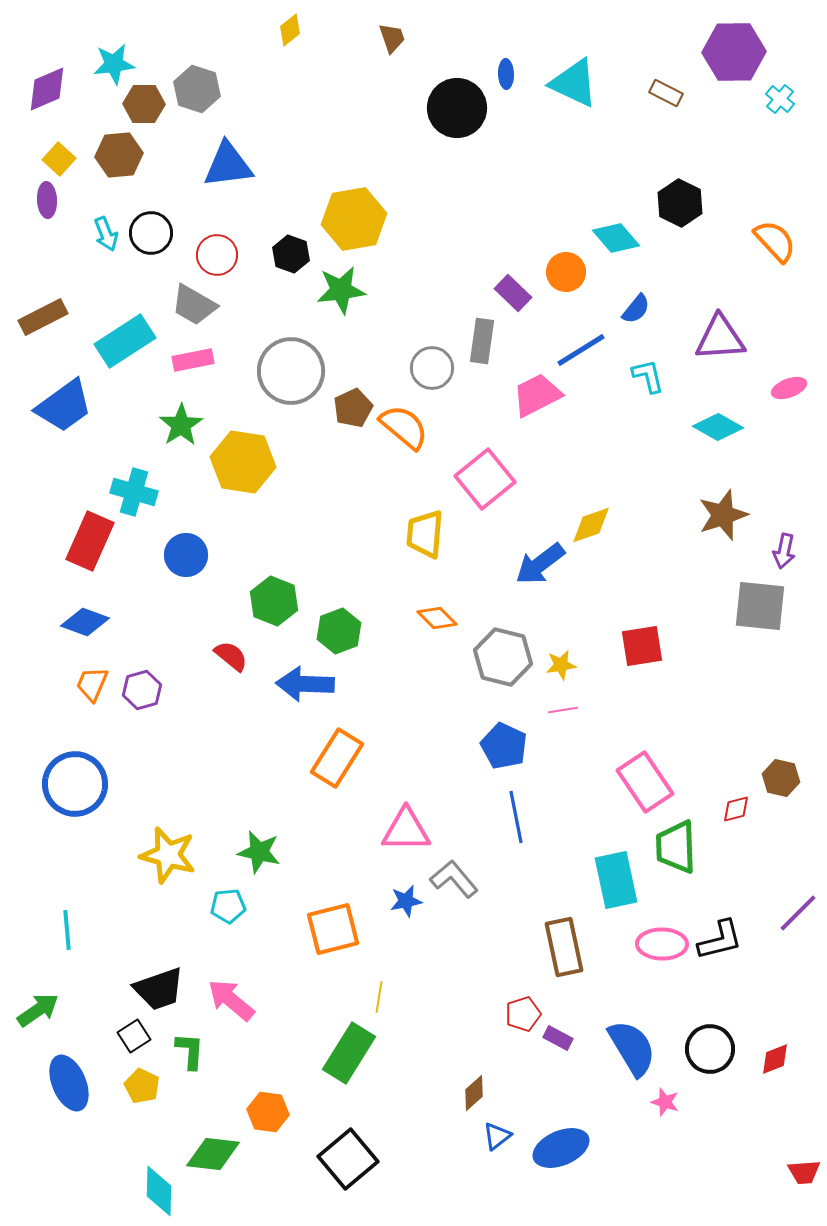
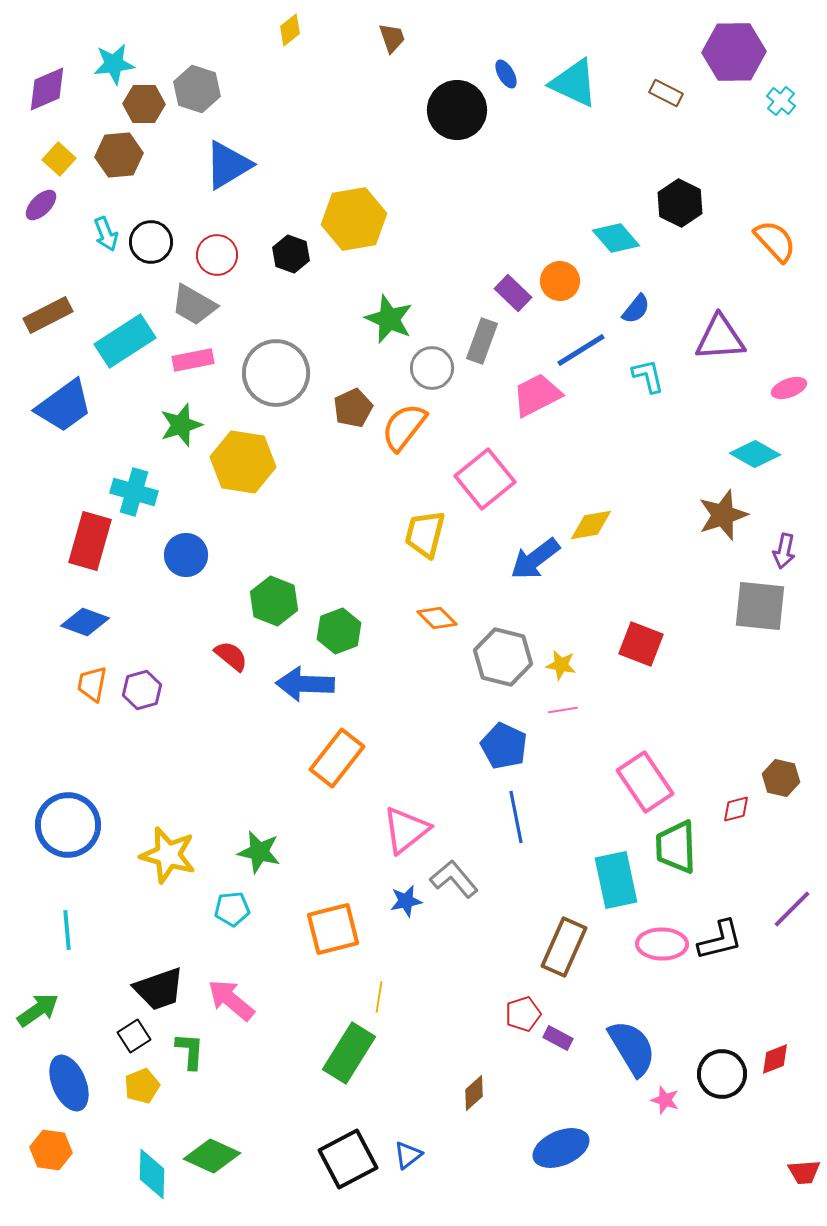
blue ellipse at (506, 74): rotated 28 degrees counterclockwise
cyan cross at (780, 99): moved 1 px right, 2 px down
black circle at (457, 108): moved 2 px down
blue triangle at (228, 165): rotated 24 degrees counterclockwise
purple ellipse at (47, 200): moved 6 px left, 5 px down; rotated 48 degrees clockwise
black circle at (151, 233): moved 9 px down
orange circle at (566, 272): moved 6 px left, 9 px down
green star at (341, 290): moved 48 px right, 29 px down; rotated 30 degrees clockwise
brown rectangle at (43, 317): moved 5 px right, 2 px up
gray rectangle at (482, 341): rotated 12 degrees clockwise
gray circle at (291, 371): moved 15 px left, 2 px down
green star at (181, 425): rotated 15 degrees clockwise
orange semicircle at (404, 427): rotated 92 degrees counterclockwise
cyan diamond at (718, 427): moved 37 px right, 27 px down
yellow diamond at (591, 525): rotated 9 degrees clockwise
yellow trapezoid at (425, 534): rotated 9 degrees clockwise
red rectangle at (90, 541): rotated 8 degrees counterclockwise
blue arrow at (540, 564): moved 5 px left, 5 px up
red square at (642, 646): moved 1 px left, 2 px up; rotated 30 degrees clockwise
yellow star at (561, 665): rotated 20 degrees clockwise
orange trapezoid at (92, 684): rotated 12 degrees counterclockwise
orange rectangle at (337, 758): rotated 6 degrees clockwise
blue circle at (75, 784): moved 7 px left, 41 px down
pink triangle at (406, 830): rotated 38 degrees counterclockwise
cyan pentagon at (228, 906): moved 4 px right, 3 px down
purple line at (798, 913): moved 6 px left, 4 px up
brown rectangle at (564, 947): rotated 36 degrees clockwise
black circle at (710, 1049): moved 12 px right, 25 px down
yellow pentagon at (142, 1086): rotated 24 degrees clockwise
pink star at (665, 1102): moved 2 px up
orange hexagon at (268, 1112): moved 217 px left, 38 px down
blue triangle at (497, 1136): moved 89 px left, 19 px down
green diamond at (213, 1154): moved 1 px left, 2 px down; rotated 18 degrees clockwise
black square at (348, 1159): rotated 12 degrees clockwise
cyan diamond at (159, 1191): moved 7 px left, 17 px up
